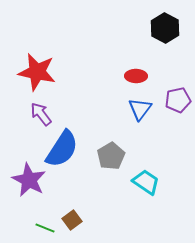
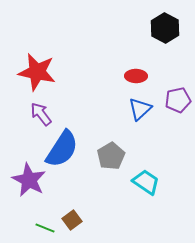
blue triangle: rotated 10 degrees clockwise
